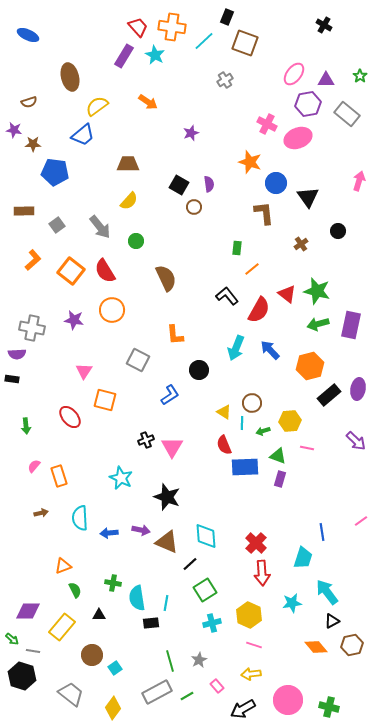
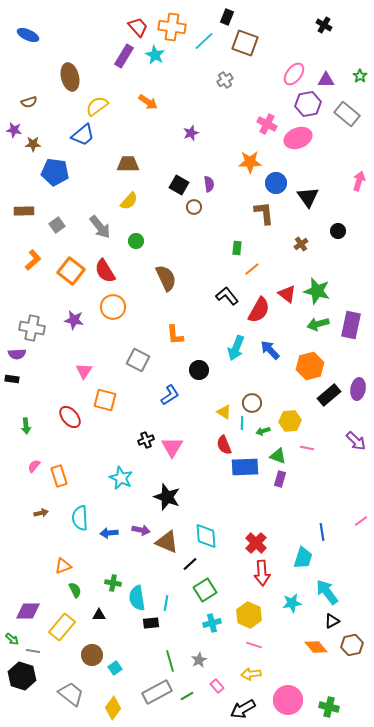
orange star at (250, 162): rotated 20 degrees counterclockwise
orange circle at (112, 310): moved 1 px right, 3 px up
